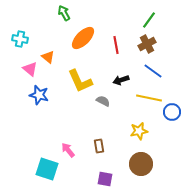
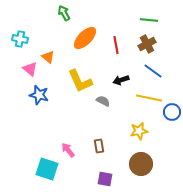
green line: rotated 60 degrees clockwise
orange ellipse: moved 2 px right
